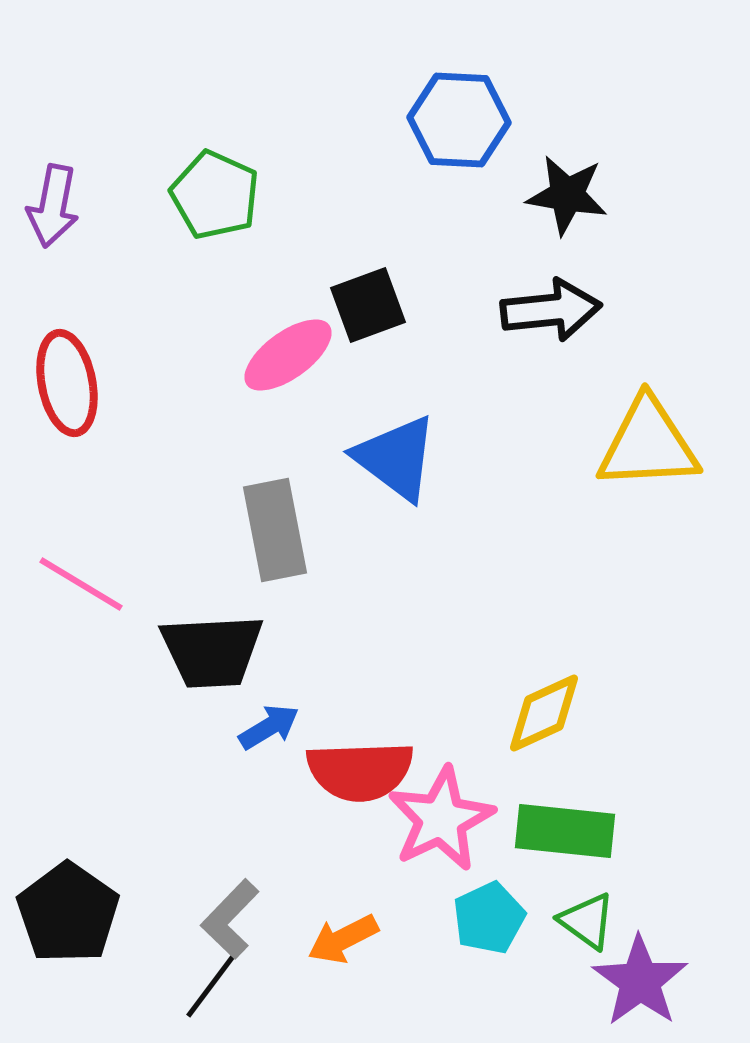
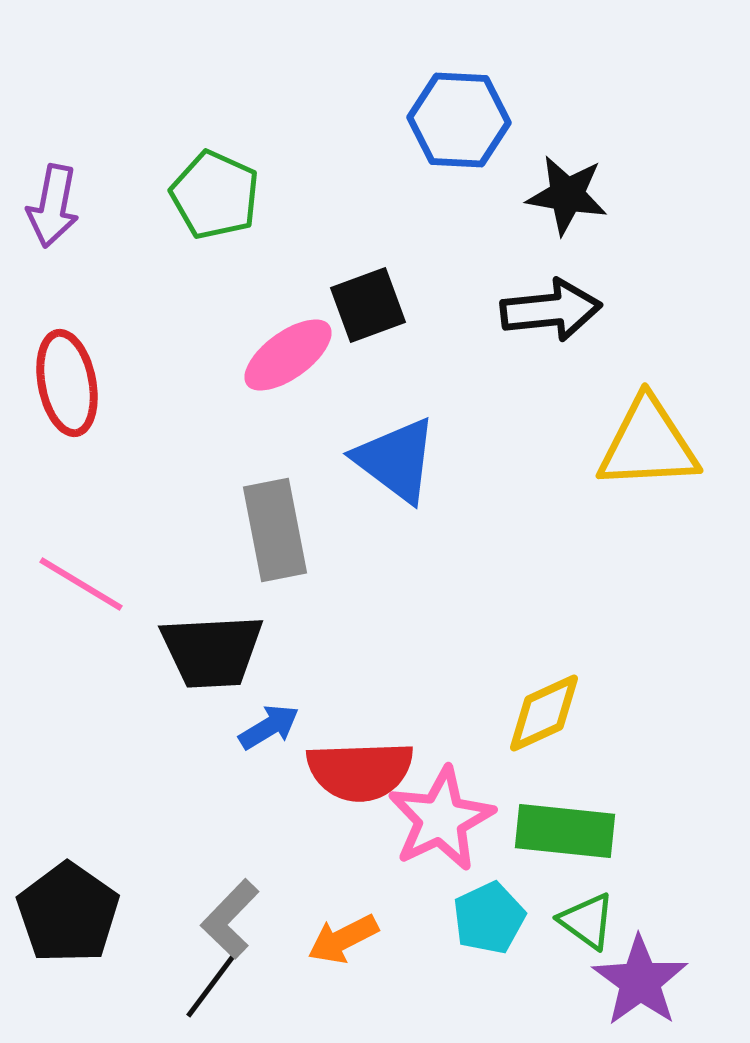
blue triangle: moved 2 px down
